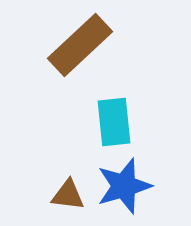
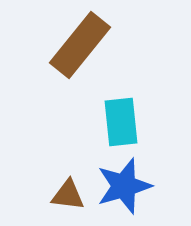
brown rectangle: rotated 8 degrees counterclockwise
cyan rectangle: moved 7 px right
